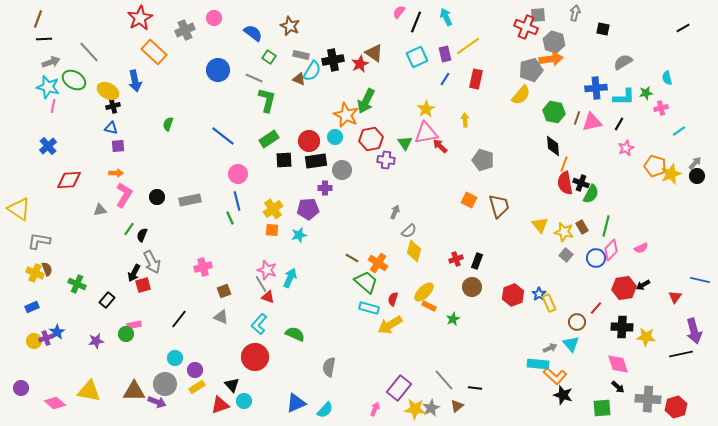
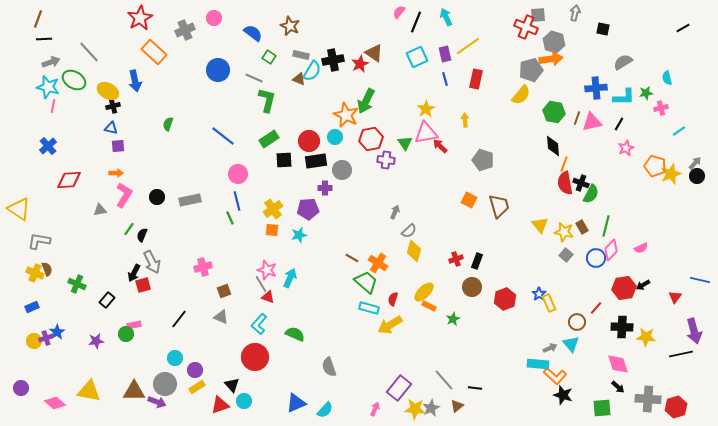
blue line at (445, 79): rotated 48 degrees counterclockwise
red hexagon at (513, 295): moved 8 px left, 4 px down
gray semicircle at (329, 367): rotated 30 degrees counterclockwise
